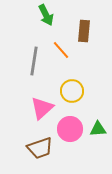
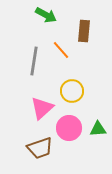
green arrow: rotated 35 degrees counterclockwise
pink circle: moved 1 px left, 1 px up
